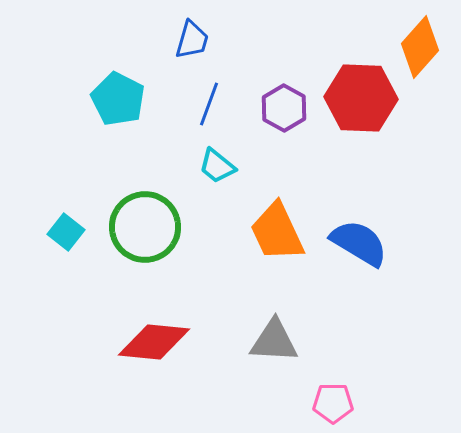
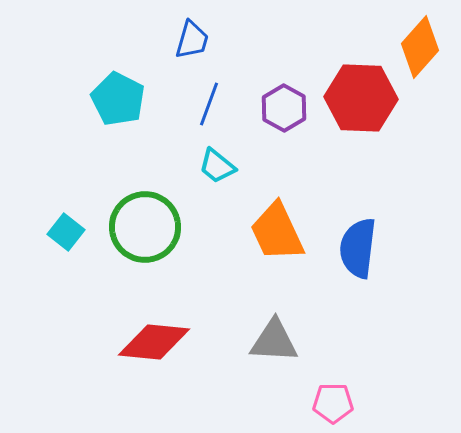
blue semicircle: moved 1 px left, 5 px down; rotated 114 degrees counterclockwise
